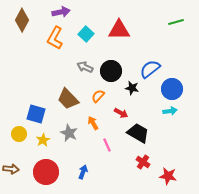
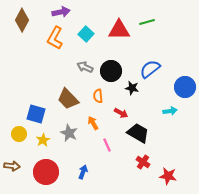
green line: moved 29 px left
blue circle: moved 13 px right, 2 px up
orange semicircle: rotated 48 degrees counterclockwise
brown arrow: moved 1 px right, 3 px up
